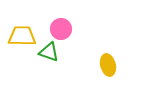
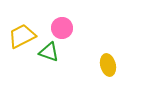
pink circle: moved 1 px right, 1 px up
yellow trapezoid: rotated 28 degrees counterclockwise
